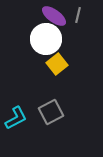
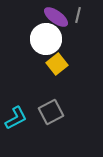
purple ellipse: moved 2 px right, 1 px down
